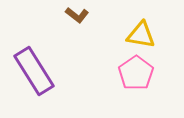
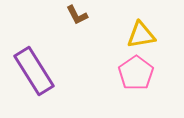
brown L-shape: rotated 25 degrees clockwise
yellow triangle: rotated 20 degrees counterclockwise
